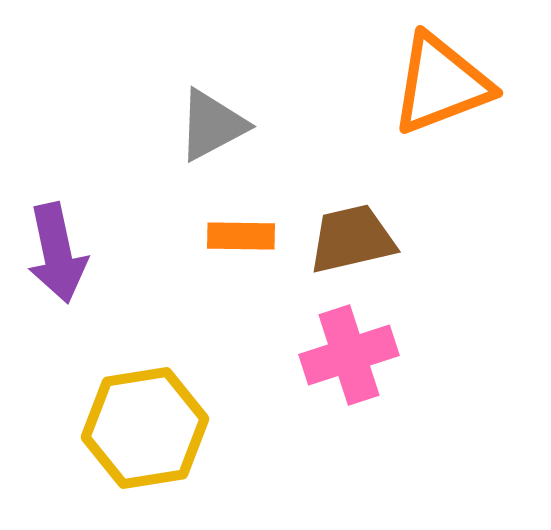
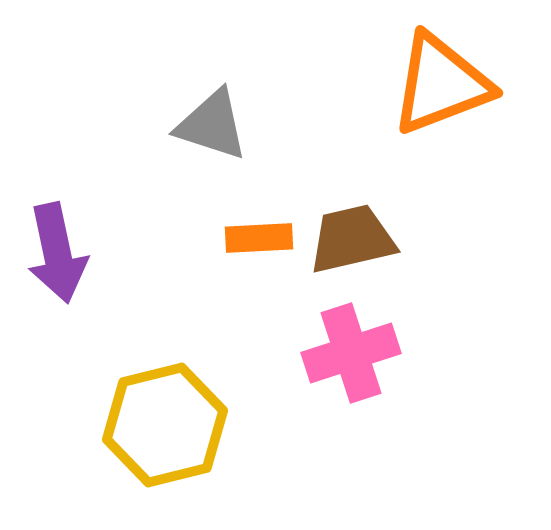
gray triangle: rotated 46 degrees clockwise
orange rectangle: moved 18 px right, 2 px down; rotated 4 degrees counterclockwise
pink cross: moved 2 px right, 2 px up
yellow hexagon: moved 20 px right, 3 px up; rotated 5 degrees counterclockwise
